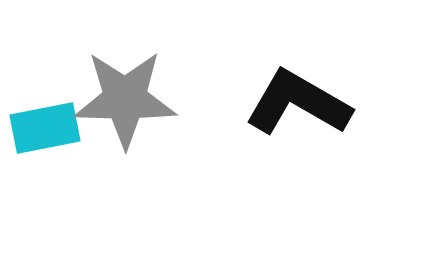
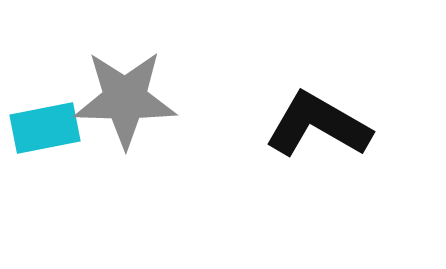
black L-shape: moved 20 px right, 22 px down
